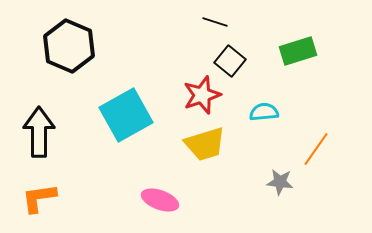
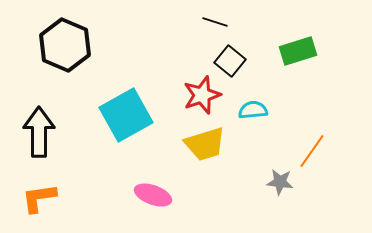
black hexagon: moved 4 px left, 1 px up
cyan semicircle: moved 11 px left, 2 px up
orange line: moved 4 px left, 2 px down
pink ellipse: moved 7 px left, 5 px up
